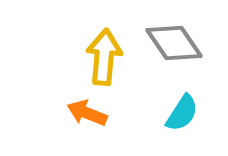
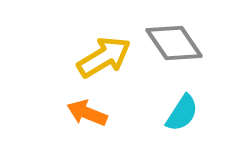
yellow arrow: rotated 54 degrees clockwise
